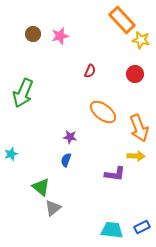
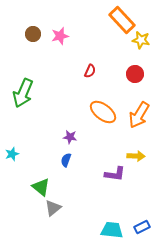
orange arrow: moved 13 px up; rotated 52 degrees clockwise
cyan star: moved 1 px right
